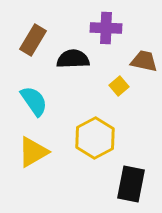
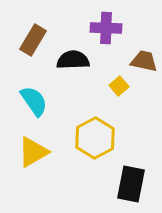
black semicircle: moved 1 px down
